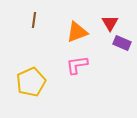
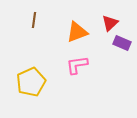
red triangle: rotated 18 degrees clockwise
